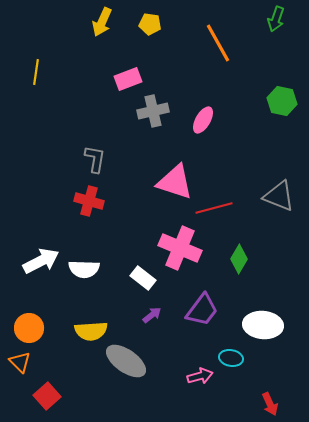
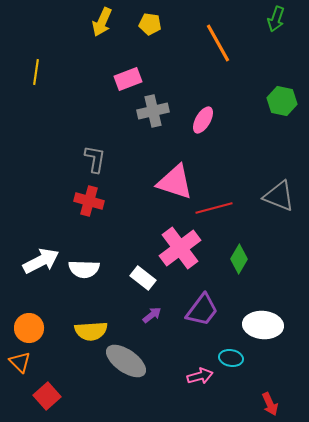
pink cross: rotated 30 degrees clockwise
